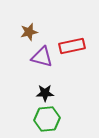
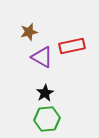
purple triangle: rotated 15 degrees clockwise
black star: rotated 30 degrees counterclockwise
